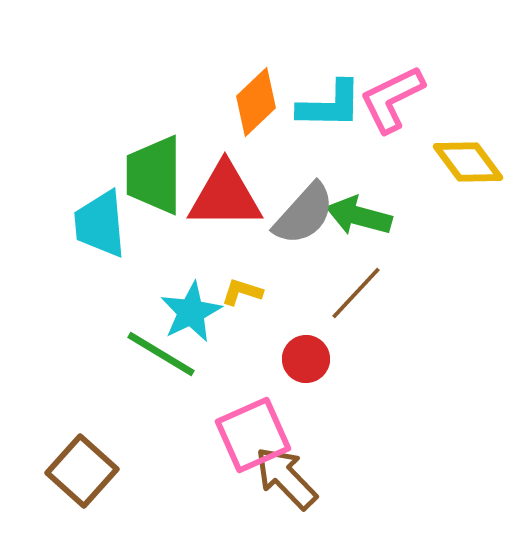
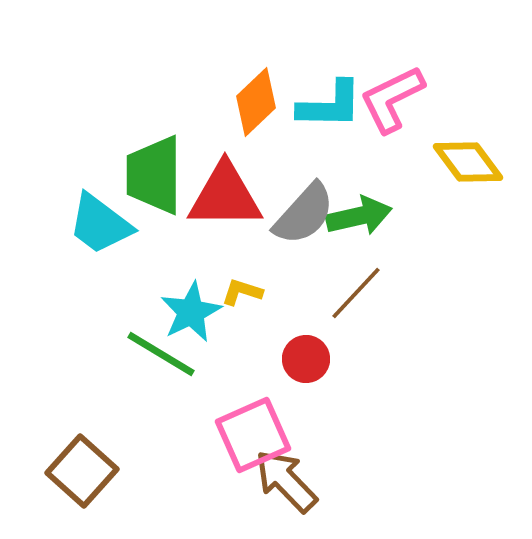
green arrow: rotated 152 degrees clockwise
cyan trapezoid: rotated 48 degrees counterclockwise
brown arrow: moved 3 px down
